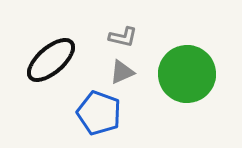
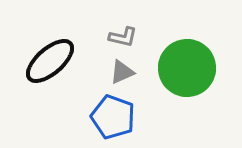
black ellipse: moved 1 px left, 1 px down
green circle: moved 6 px up
blue pentagon: moved 14 px right, 4 px down
